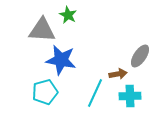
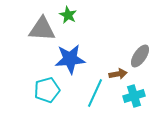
gray triangle: moved 1 px up
blue star: moved 9 px right, 1 px up; rotated 16 degrees counterclockwise
cyan pentagon: moved 2 px right, 2 px up
cyan cross: moved 4 px right; rotated 15 degrees counterclockwise
